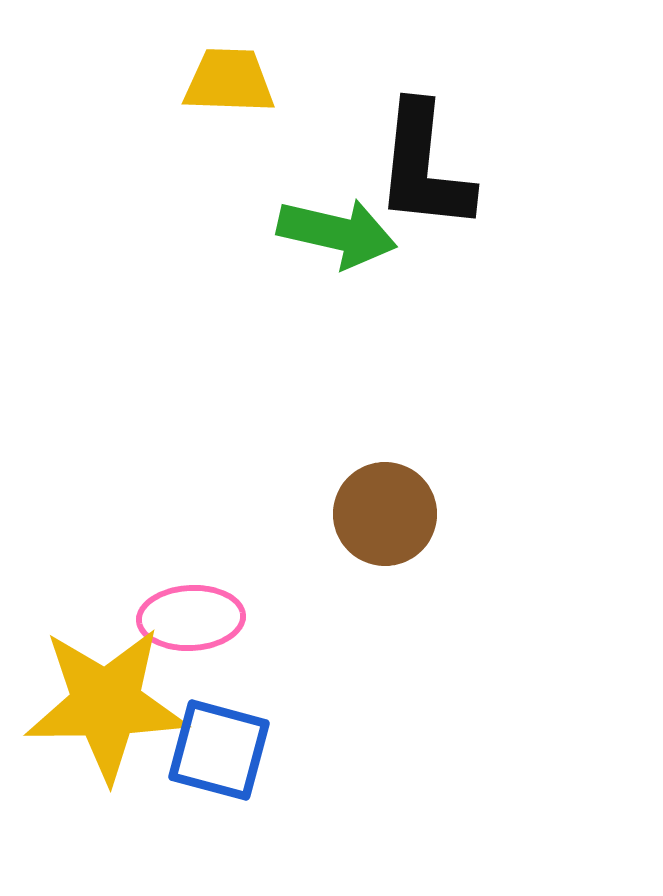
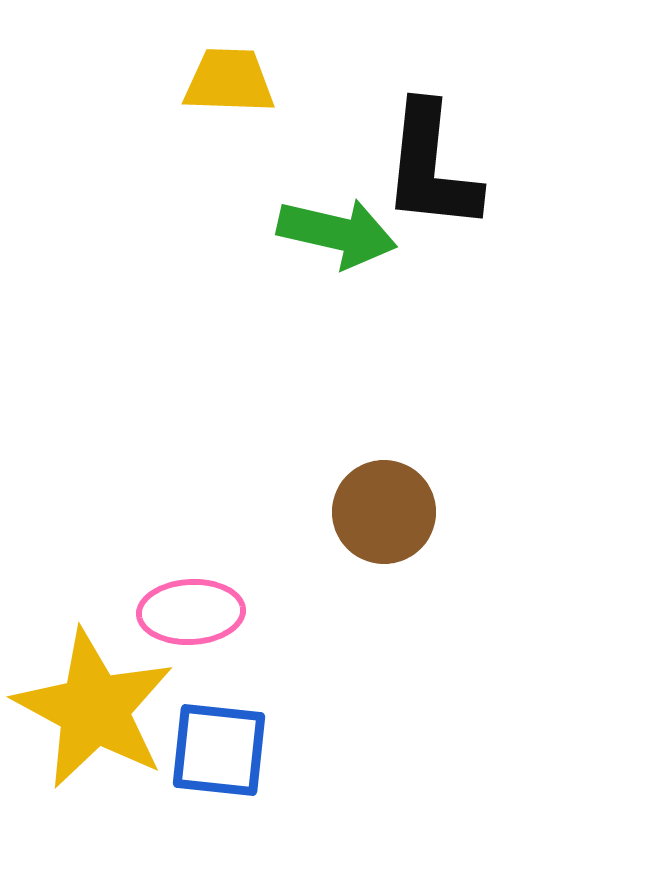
black L-shape: moved 7 px right
brown circle: moved 1 px left, 2 px up
pink ellipse: moved 6 px up
yellow star: moved 12 px left, 5 px down; rotated 29 degrees clockwise
blue square: rotated 9 degrees counterclockwise
